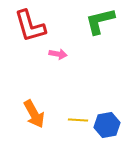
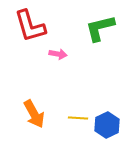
green L-shape: moved 7 px down
yellow line: moved 2 px up
blue hexagon: rotated 15 degrees counterclockwise
